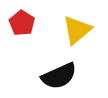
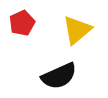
red pentagon: rotated 15 degrees clockwise
